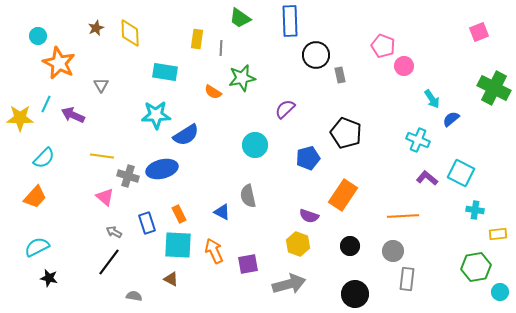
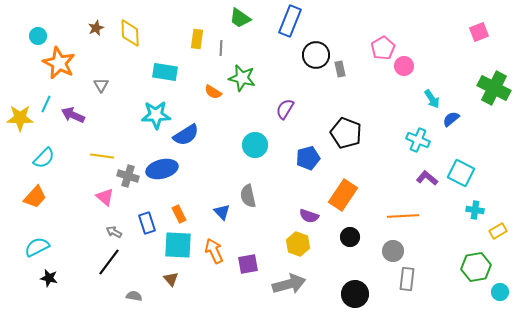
blue rectangle at (290, 21): rotated 24 degrees clockwise
pink pentagon at (383, 46): moved 2 px down; rotated 20 degrees clockwise
gray rectangle at (340, 75): moved 6 px up
green star at (242, 78): rotated 24 degrees clockwise
purple semicircle at (285, 109): rotated 15 degrees counterclockwise
blue triangle at (222, 212): rotated 18 degrees clockwise
yellow rectangle at (498, 234): moved 3 px up; rotated 24 degrees counterclockwise
black circle at (350, 246): moved 9 px up
brown triangle at (171, 279): rotated 21 degrees clockwise
